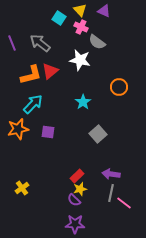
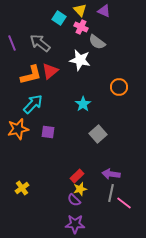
cyan star: moved 2 px down
